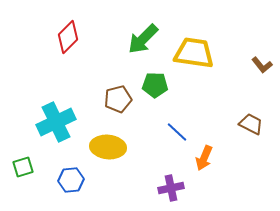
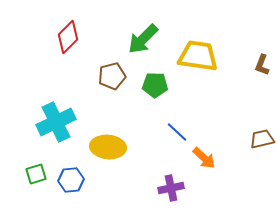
yellow trapezoid: moved 4 px right, 3 px down
brown L-shape: rotated 60 degrees clockwise
brown pentagon: moved 6 px left, 23 px up
brown trapezoid: moved 11 px right, 15 px down; rotated 40 degrees counterclockwise
orange arrow: rotated 70 degrees counterclockwise
green square: moved 13 px right, 7 px down
